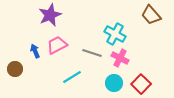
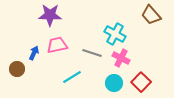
purple star: rotated 25 degrees clockwise
pink trapezoid: rotated 15 degrees clockwise
blue arrow: moved 1 px left, 2 px down; rotated 48 degrees clockwise
pink cross: moved 1 px right
brown circle: moved 2 px right
red square: moved 2 px up
